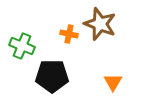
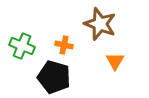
orange cross: moved 5 px left, 11 px down
black pentagon: moved 2 px right, 1 px down; rotated 16 degrees clockwise
orange triangle: moved 2 px right, 21 px up
